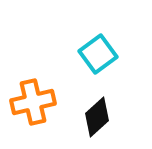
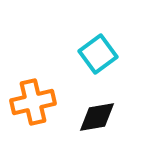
black diamond: rotated 33 degrees clockwise
